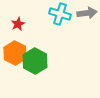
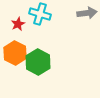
cyan cross: moved 20 px left
green hexagon: moved 3 px right, 1 px down
